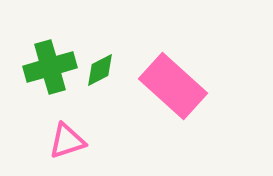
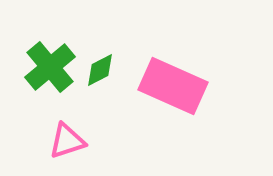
green cross: rotated 24 degrees counterclockwise
pink rectangle: rotated 18 degrees counterclockwise
